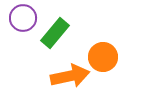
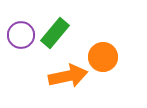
purple circle: moved 2 px left, 17 px down
orange arrow: moved 2 px left
